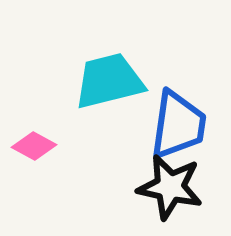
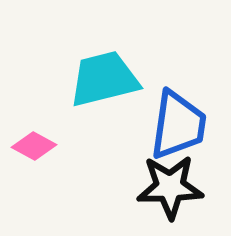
cyan trapezoid: moved 5 px left, 2 px up
black star: rotated 14 degrees counterclockwise
